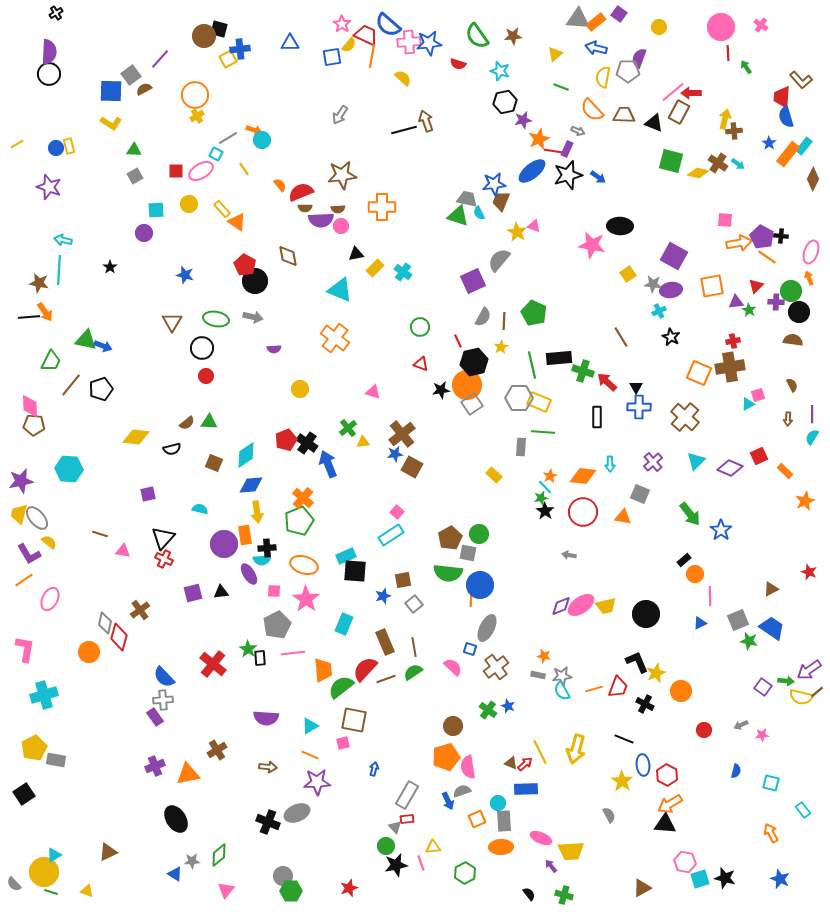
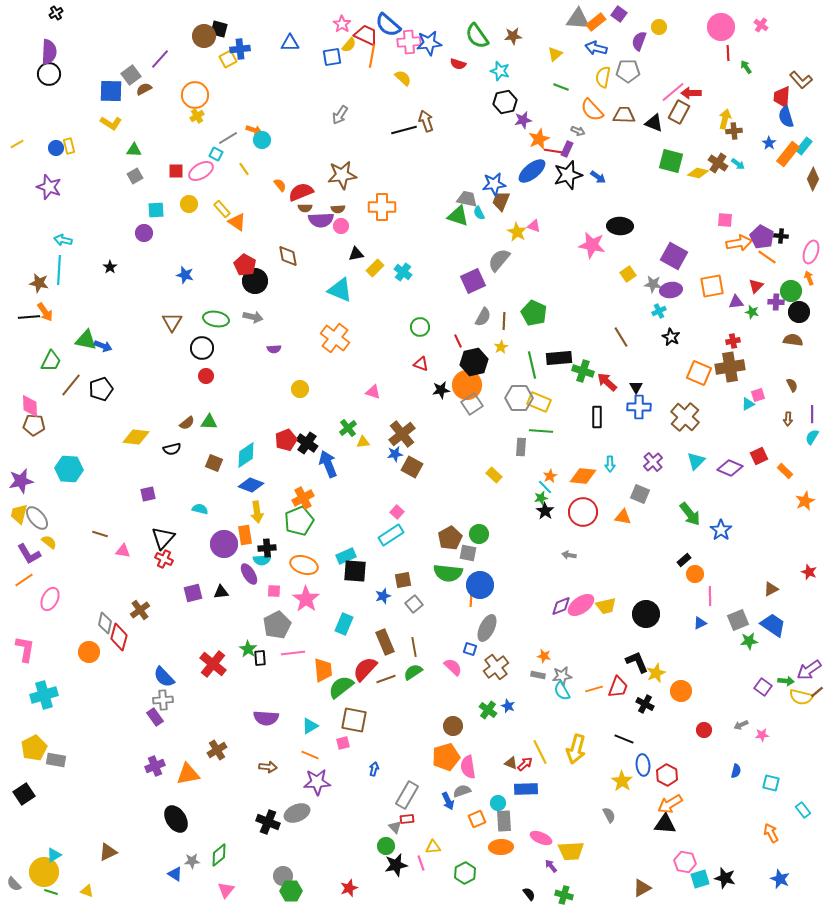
purple semicircle at (639, 58): moved 17 px up
green star at (749, 310): moved 3 px right, 2 px down; rotated 16 degrees counterclockwise
green line at (543, 432): moved 2 px left, 1 px up
blue diamond at (251, 485): rotated 25 degrees clockwise
orange cross at (303, 498): rotated 20 degrees clockwise
blue trapezoid at (772, 628): moved 1 px right, 3 px up
green star at (749, 641): rotated 18 degrees counterclockwise
